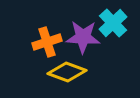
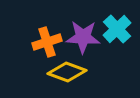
cyan cross: moved 4 px right, 6 px down
